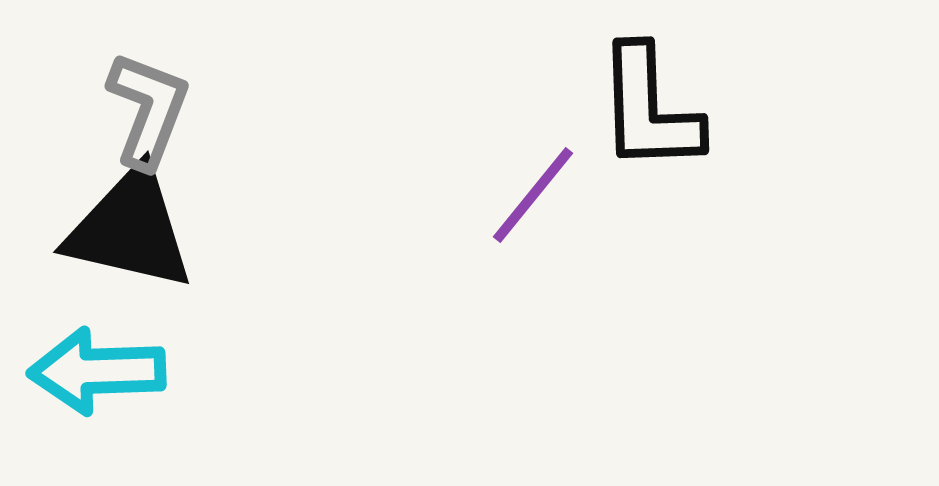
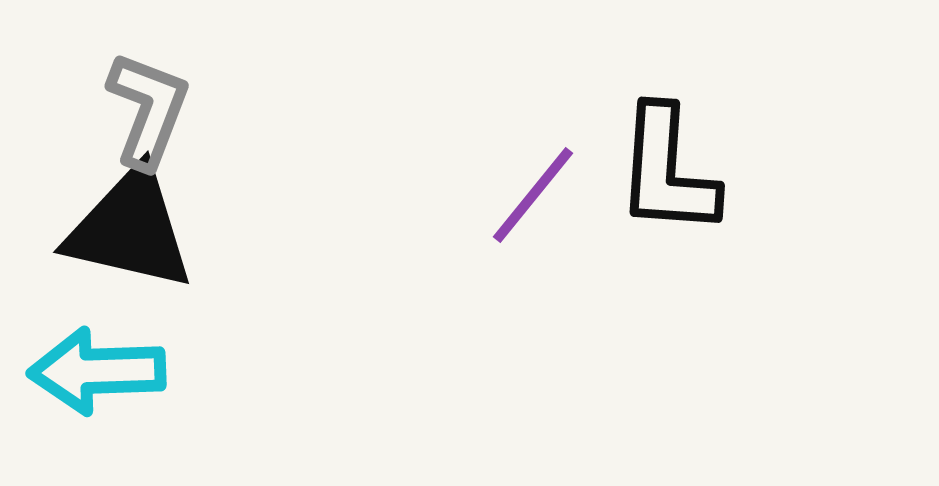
black L-shape: moved 18 px right, 62 px down; rotated 6 degrees clockwise
